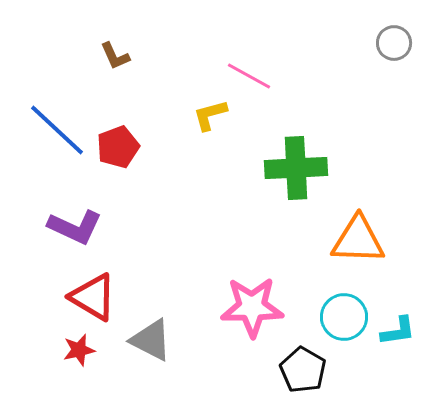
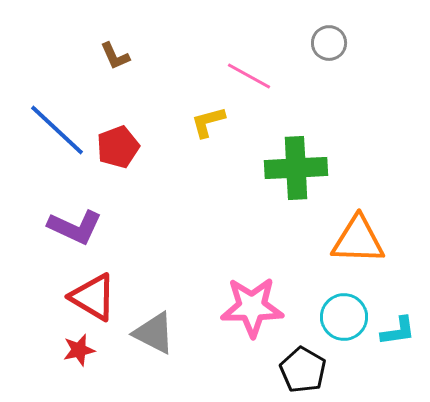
gray circle: moved 65 px left
yellow L-shape: moved 2 px left, 7 px down
gray triangle: moved 3 px right, 7 px up
